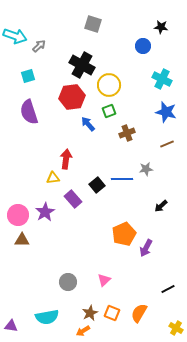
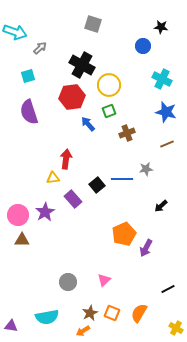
cyan arrow: moved 4 px up
gray arrow: moved 1 px right, 2 px down
